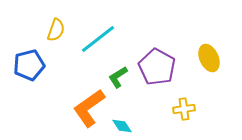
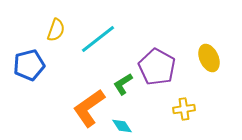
green L-shape: moved 5 px right, 7 px down
